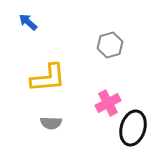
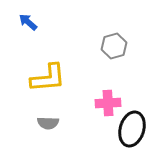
gray hexagon: moved 4 px right, 1 px down
pink cross: rotated 25 degrees clockwise
gray semicircle: moved 3 px left
black ellipse: moved 1 px left, 1 px down
